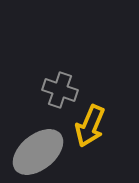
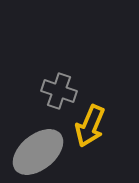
gray cross: moved 1 px left, 1 px down
